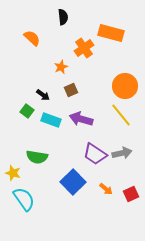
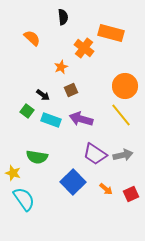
orange cross: rotated 18 degrees counterclockwise
gray arrow: moved 1 px right, 2 px down
